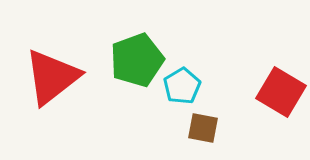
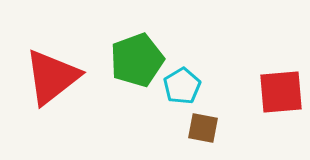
red square: rotated 36 degrees counterclockwise
